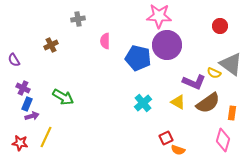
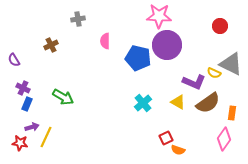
gray triangle: rotated 10 degrees counterclockwise
purple arrow: moved 11 px down
pink diamond: moved 1 px right, 1 px up; rotated 20 degrees clockwise
